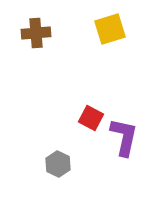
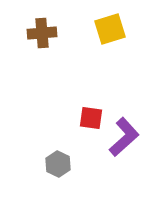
brown cross: moved 6 px right
red square: rotated 20 degrees counterclockwise
purple L-shape: rotated 36 degrees clockwise
